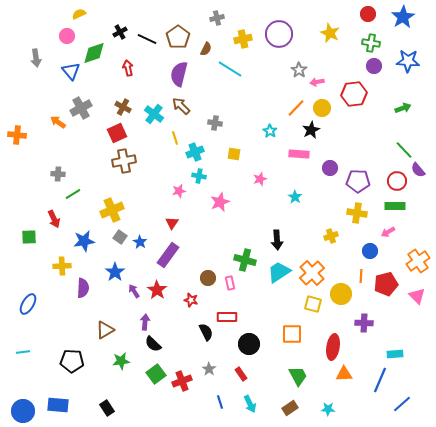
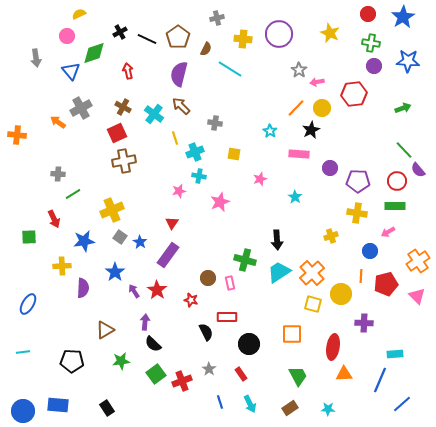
yellow cross at (243, 39): rotated 18 degrees clockwise
red arrow at (128, 68): moved 3 px down
